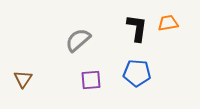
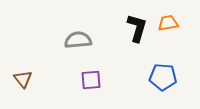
black L-shape: rotated 8 degrees clockwise
gray semicircle: rotated 36 degrees clockwise
blue pentagon: moved 26 px right, 4 px down
brown triangle: rotated 12 degrees counterclockwise
